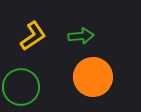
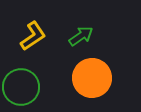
green arrow: rotated 30 degrees counterclockwise
orange circle: moved 1 px left, 1 px down
